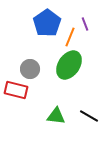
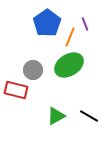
green ellipse: rotated 24 degrees clockwise
gray circle: moved 3 px right, 1 px down
green triangle: rotated 36 degrees counterclockwise
